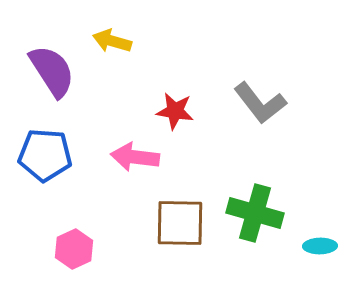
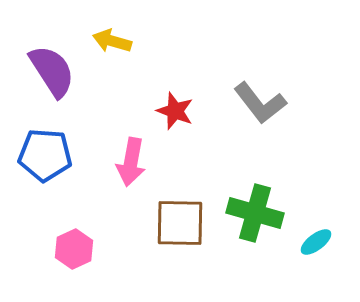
red star: rotated 12 degrees clockwise
pink arrow: moved 4 px left, 5 px down; rotated 87 degrees counterclockwise
cyan ellipse: moved 4 px left, 4 px up; rotated 36 degrees counterclockwise
